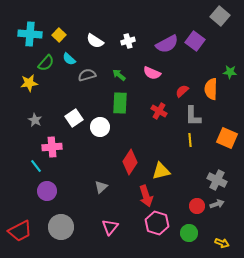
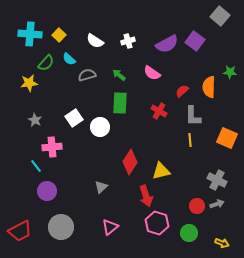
pink semicircle: rotated 12 degrees clockwise
orange semicircle: moved 2 px left, 2 px up
pink triangle: rotated 12 degrees clockwise
